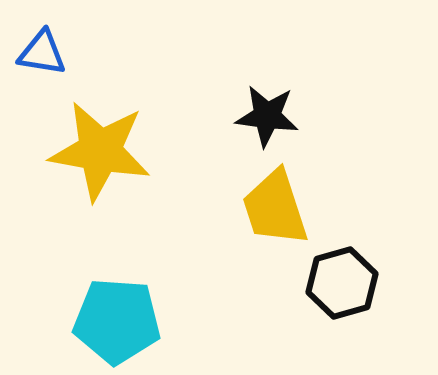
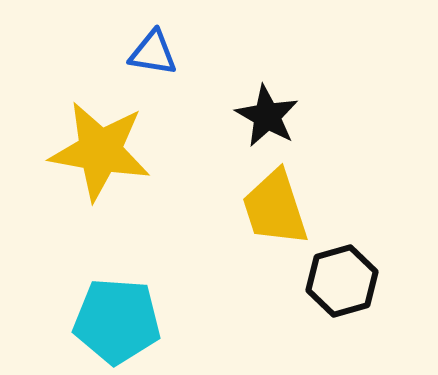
blue triangle: moved 111 px right
black star: rotated 22 degrees clockwise
black hexagon: moved 2 px up
